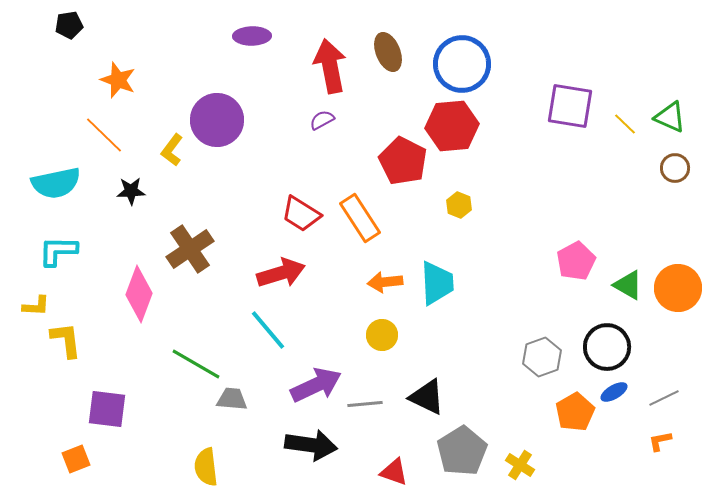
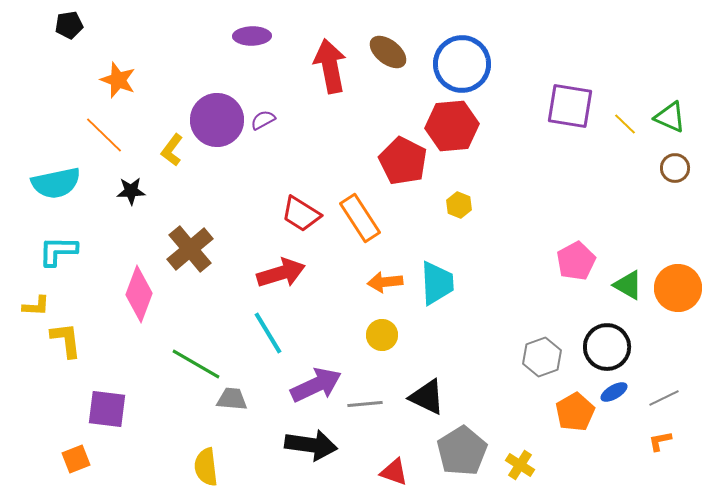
brown ellipse at (388, 52): rotated 30 degrees counterclockwise
purple semicircle at (322, 120): moved 59 px left
brown cross at (190, 249): rotated 6 degrees counterclockwise
cyan line at (268, 330): moved 3 px down; rotated 9 degrees clockwise
